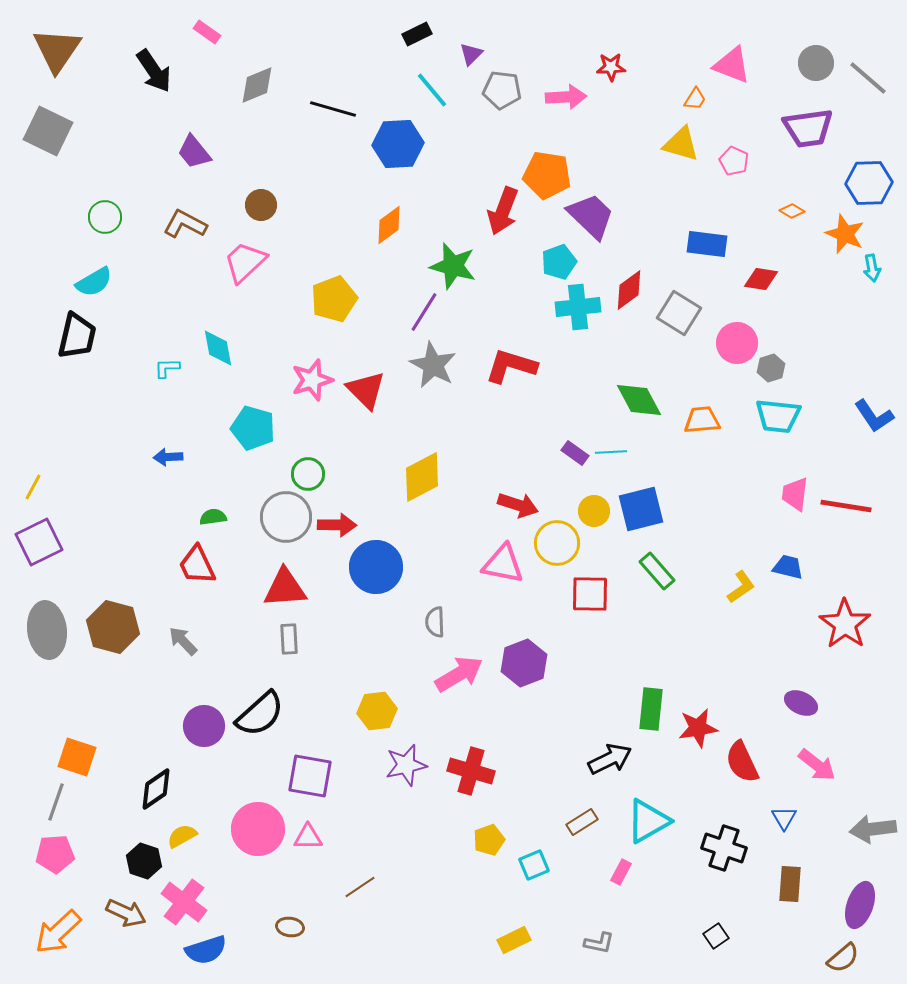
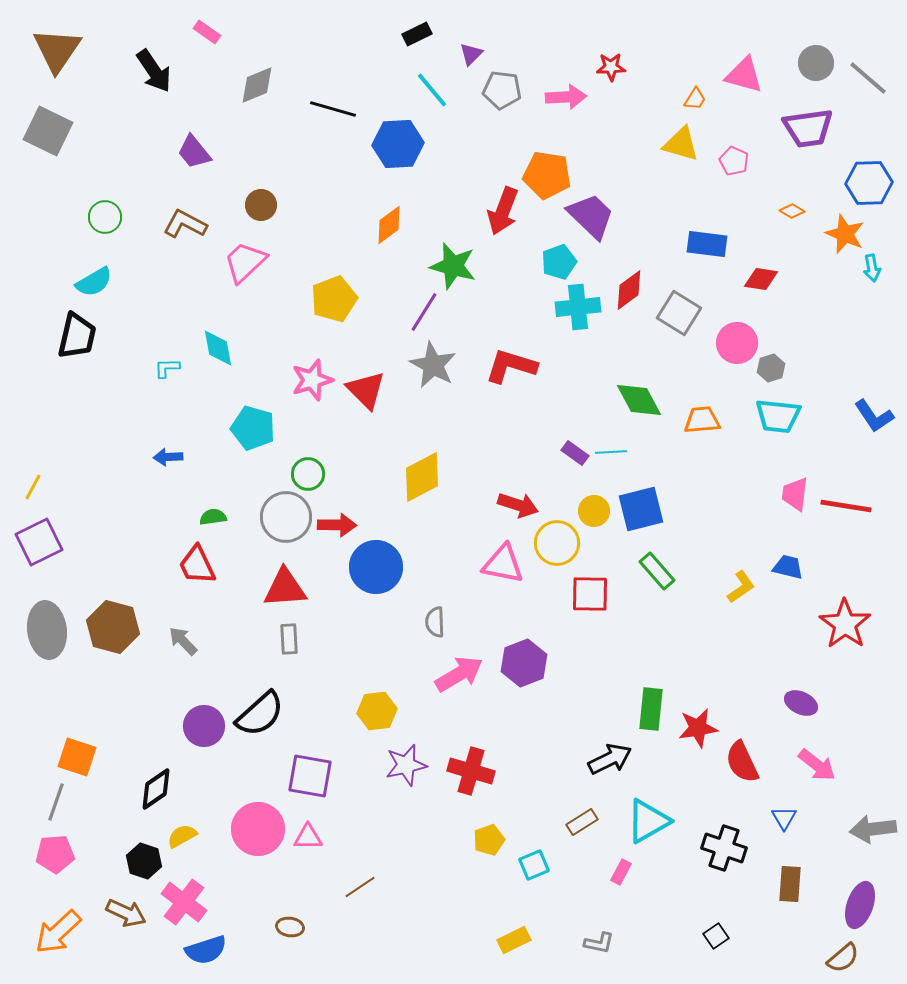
pink triangle at (732, 65): moved 12 px right, 10 px down; rotated 6 degrees counterclockwise
